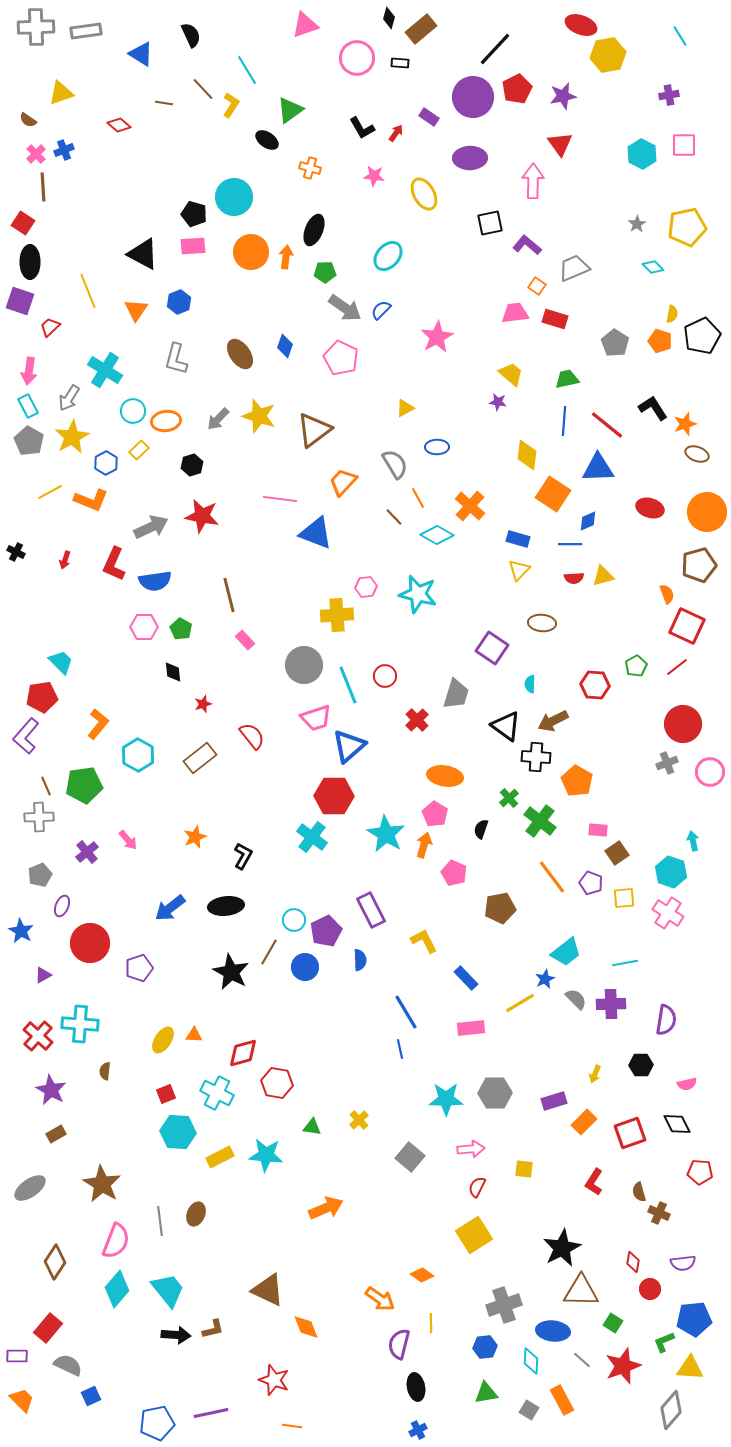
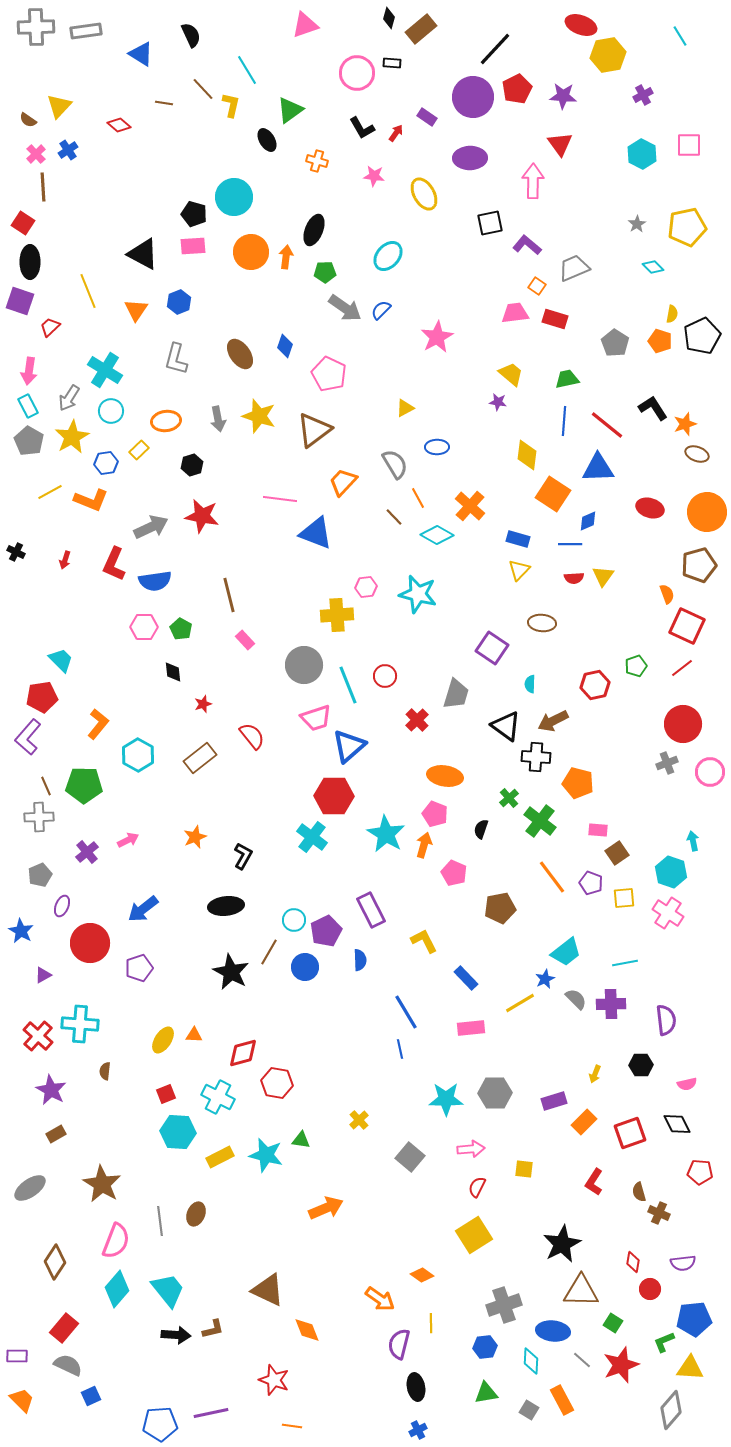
pink circle at (357, 58): moved 15 px down
black rectangle at (400, 63): moved 8 px left
yellow triangle at (61, 93): moved 2 px left, 13 px down; rotated 28 degrees counterclockwise
purple cross at (669, 95): moved 26 px left; rotated 18 degrees counterclockwise
purple star at (563, 96): rotated 16 degrees clockwise
yellow L-shape at (231, 105): rotated 20 degrees counterclockwise
purple rectangle at (429, 117): moved 2 px left
black ellipse at (267, 140): rotated 25 degrees clockwise
pink square at (684, 145): moved 5 px right
blue cross at (64, 150): moved 4 px right; rotated 12 degrees counterclockwise
orange cross at (310, 168): moved 7 px right, 7 px up
pink pentagon at (341, 358): moved 12 px left, 16 px down
cyan circle at (133, 411): moved 22 px left
gray arrow at (218, 419): rotated 55 degrees counterclockwise
blue hexagon at (106, 463): rotated 20 degrees clockwise
yellow triangle at (603, 576): rotated 40 degrees counterclockwise
cyan trapezoid at (61, 662): moved 2 px up
green pentagon at (636, 666): rotated 10 degrees clockwise
red line at (677, 667): moved 5 px right, 1 px down
red hexagon at (595, 685): rotated 16 degrees counterclockwise
purple L-shape at (26, 736): moved 2 px right, 1 px down
orange pentagon at (577, 781): moved 1 px right, 2 px down; rotated 16 degrees counterclockwise
green pentagon at (84, 785): rotated 9 degrees clockwise
pink pentagon at (435, 814): rotated 10 degrees counterclockwise
pink arrow at (128, 840): rotated 75 degrees counterclockwise
blue arrow at (170, 908): moved 27 px left, 1 px down
purple semicircle at (666, 1020): rotated 16 degrees counterclockwise
cyan cross at (217, 1093): moved 1 px right, 4 px down
green triangle at (312, 1127): moved 11 px left, 13 px down
cyan star at (266, 1155): rotated 8 degrees clockwise
black star at (562, 1248): moved 4 px up
orange diamond at (306, 1327): moved 1 px right, 3 px down
red rectangle at (48, 1328): moved 16 px right
red star at (623, 1366): moved 2 px left, 1 px up
blue pentagon at (157, 1423): moved 3 px right, 1 px down; rotated 8 degrees clockwise
